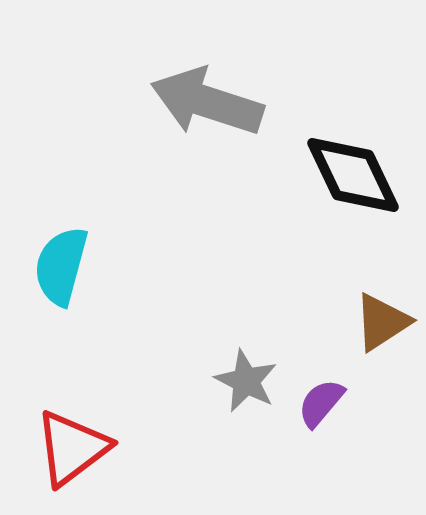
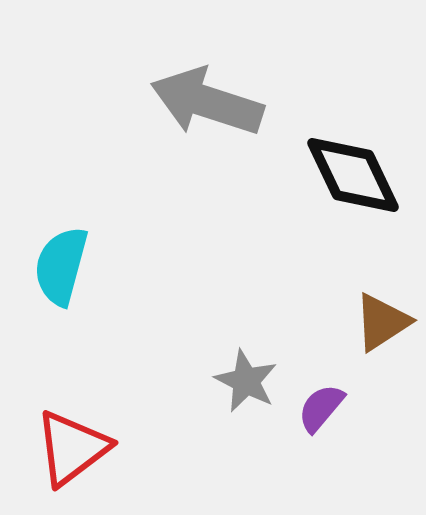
purple semicircle: moved 5 px down
